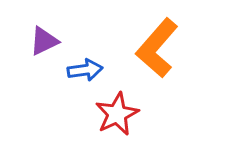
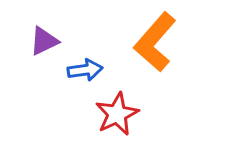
orange L-shape: moved 2 px left, 6 px up
